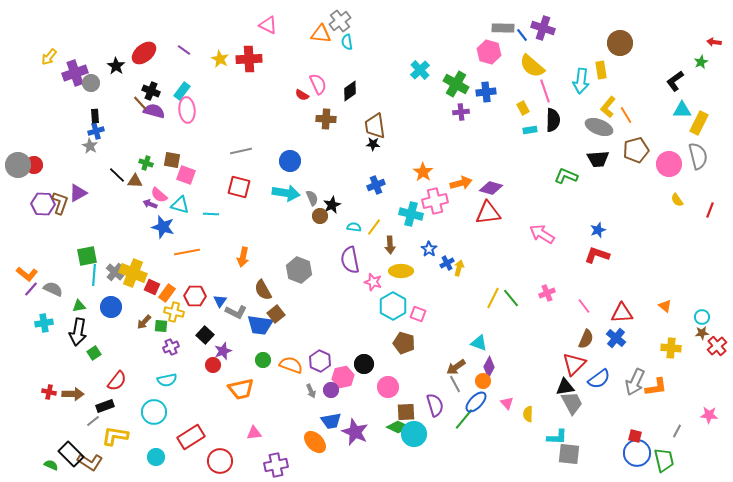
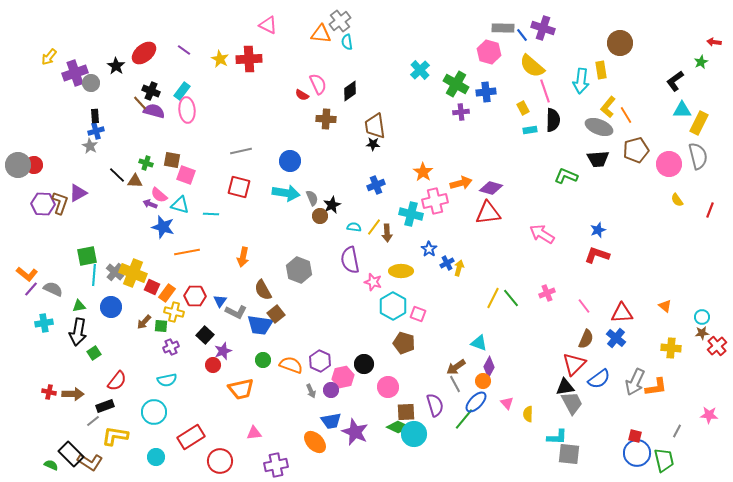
brown arrow at (390, 245): moved 3 px left, 12 px up
